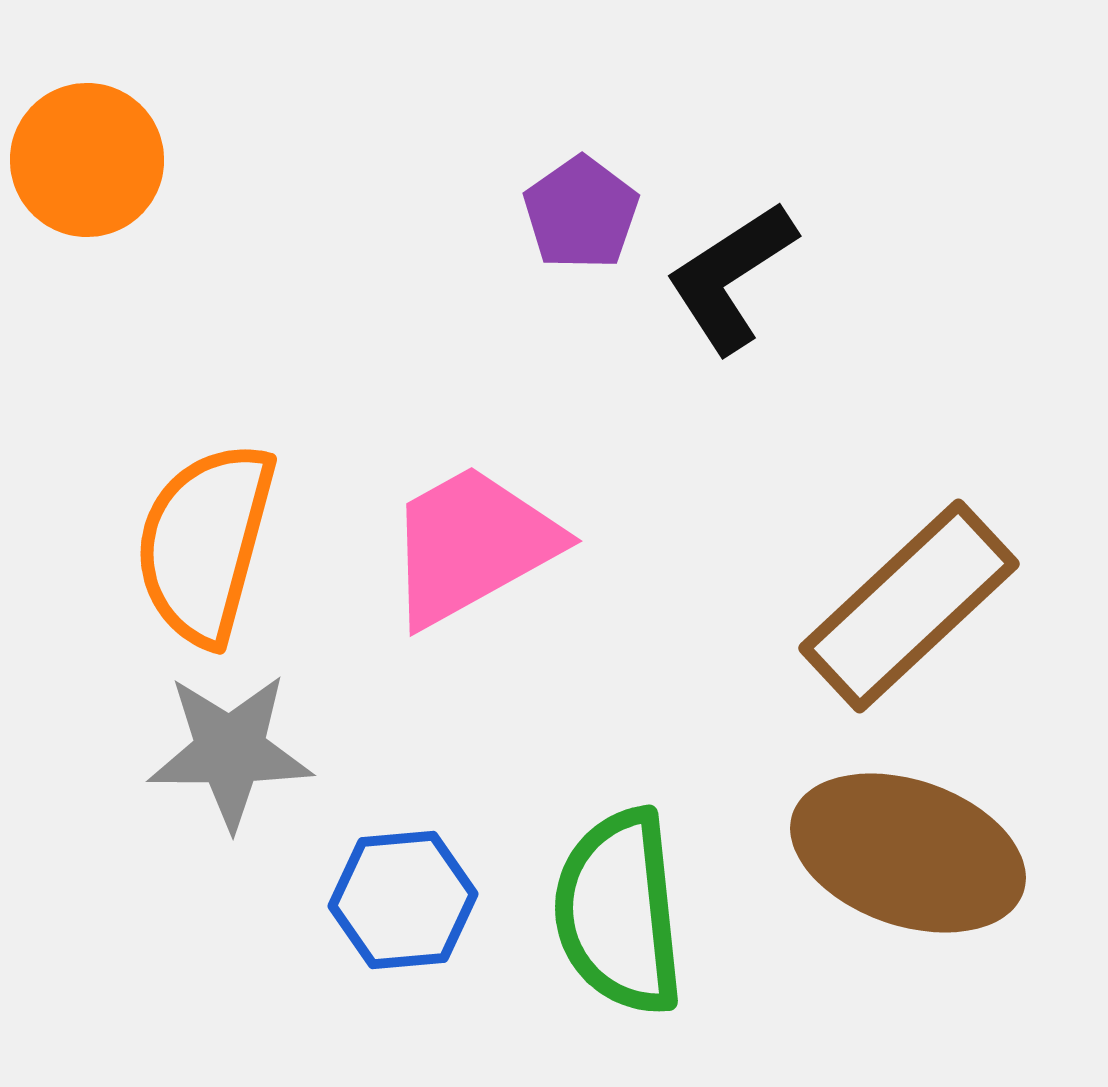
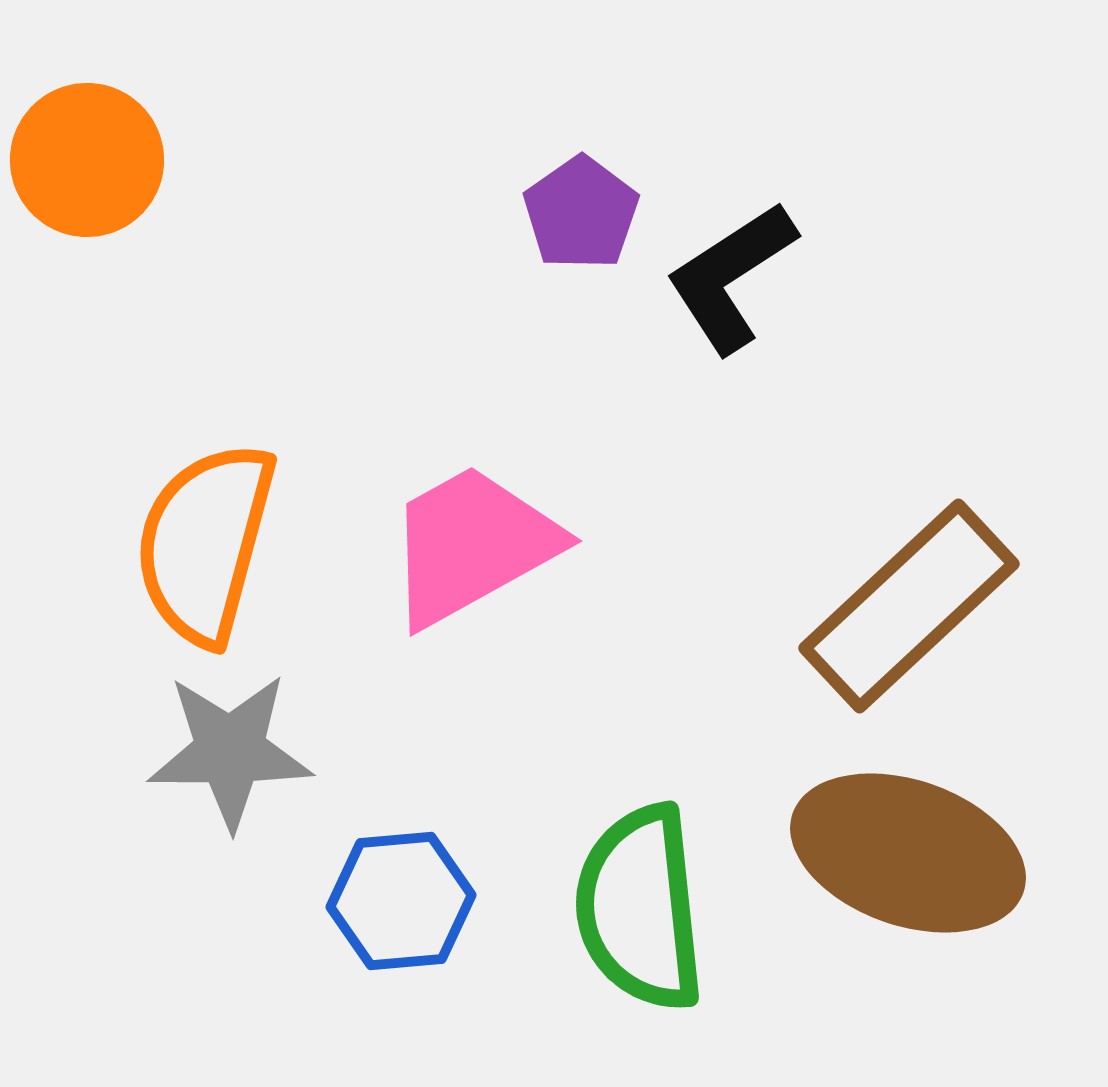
blue hexagon: moved 2 px left, 1 px down
green semicircle: moved 21 px right, 4 px up
